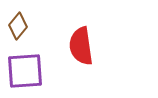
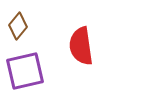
purple square: rotated 9 degrees counterclockwise
